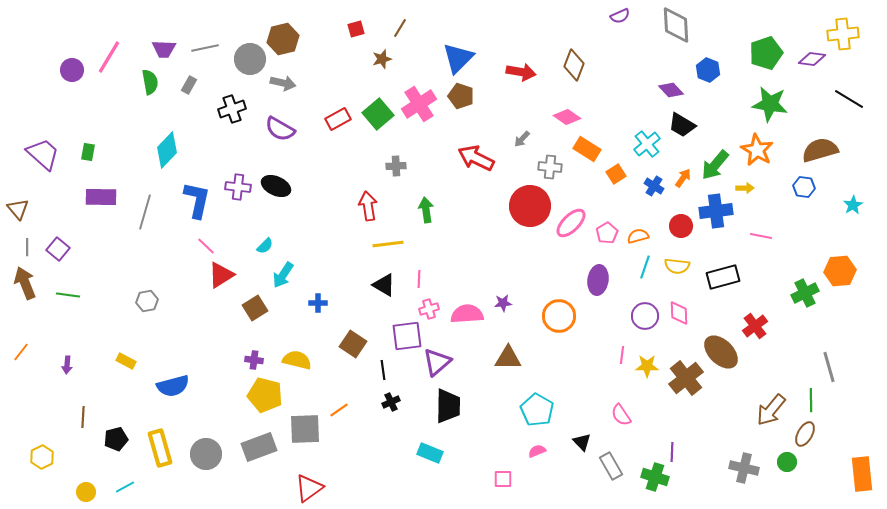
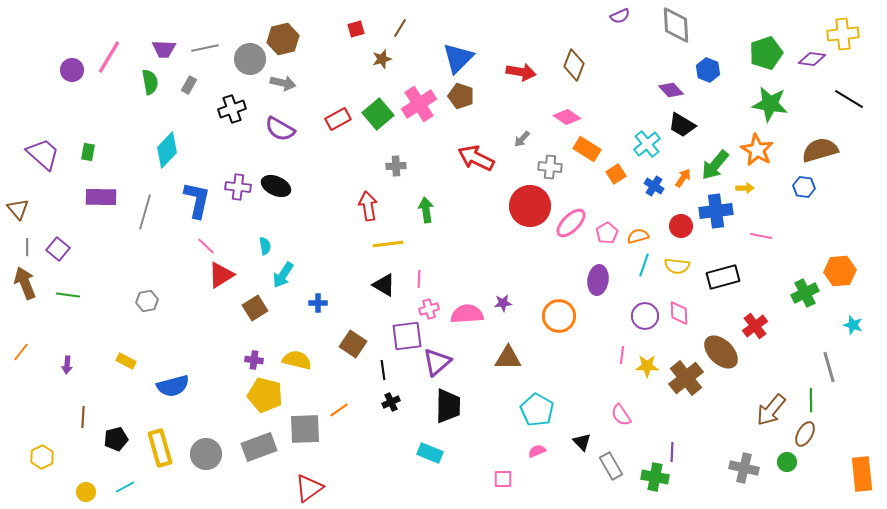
cyan star at (853, 205): moved 120 px down; rotated 24 degrees counterclockwise
cyan semicircle at (265, 246): rotated 54 degrees counterclockwise
cyan line at (645, 267): moved 1 px left, 2 px up
green cross at (655, 477): rotated 8 degrees counterclockwise
